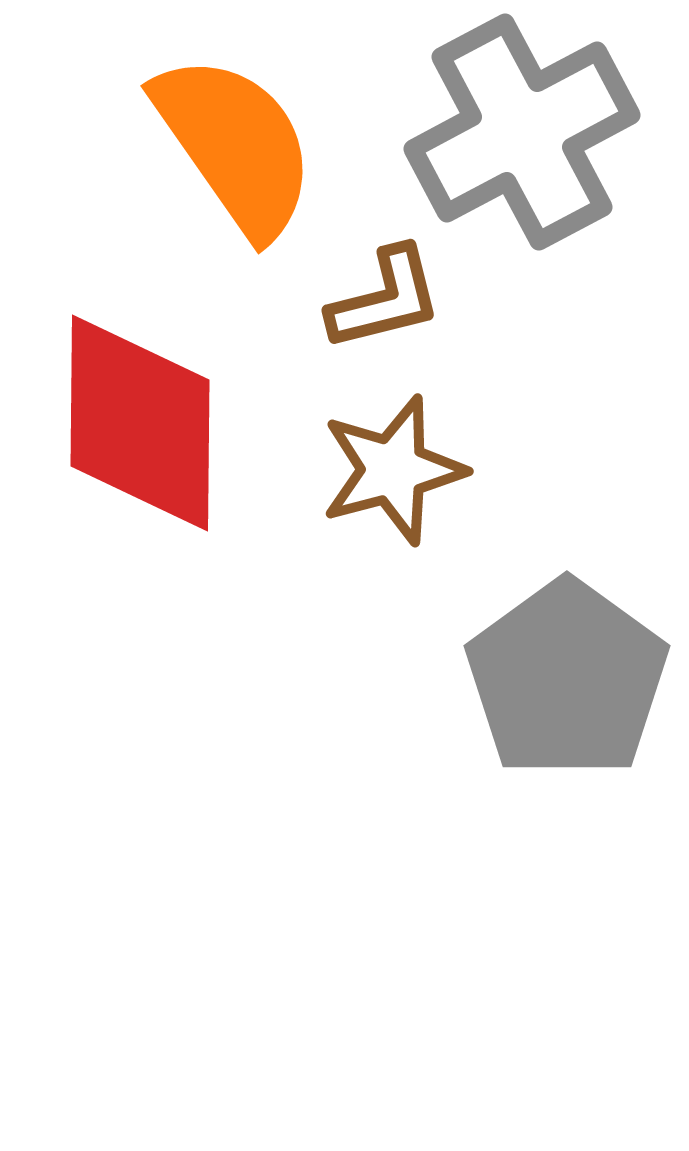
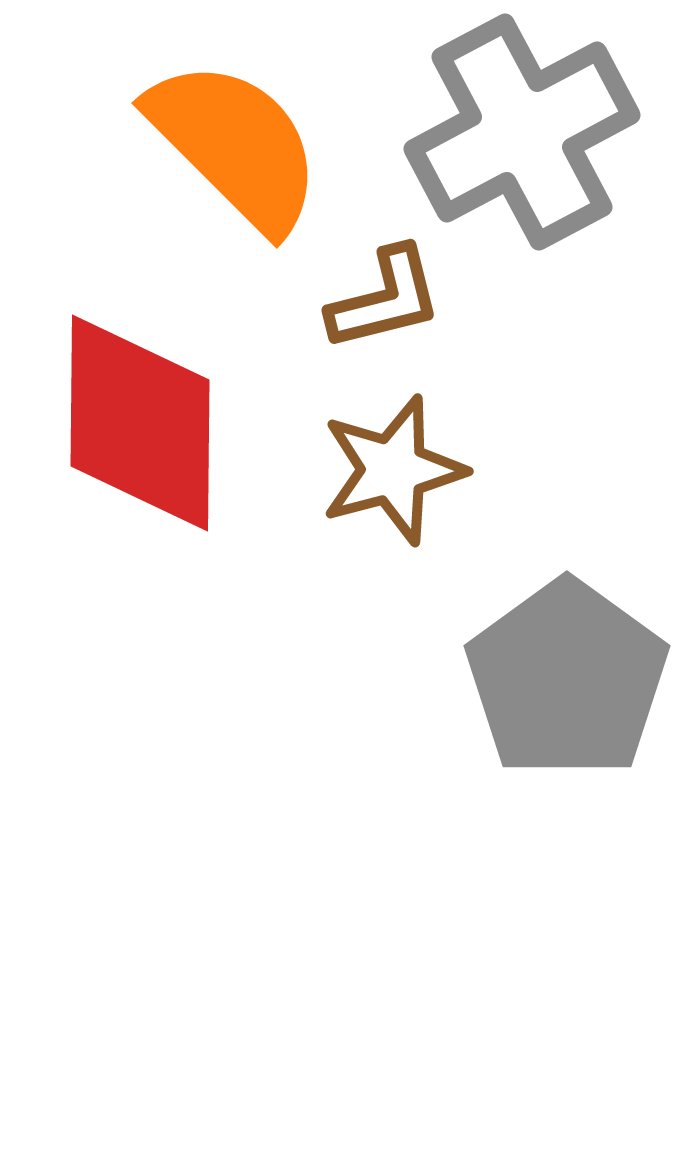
orange semicircle: rotated 10 degrees counterclockwise
